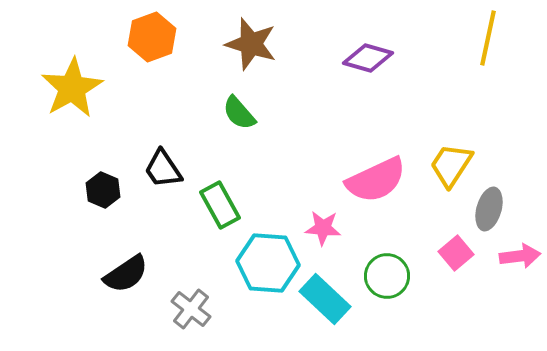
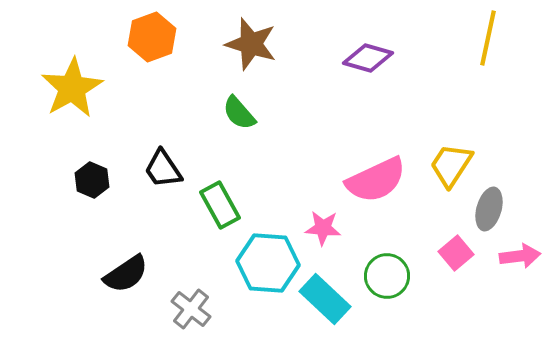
black hexagon: moved 11 px left, 10 px up
